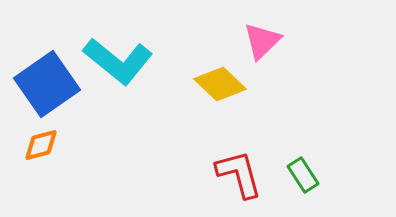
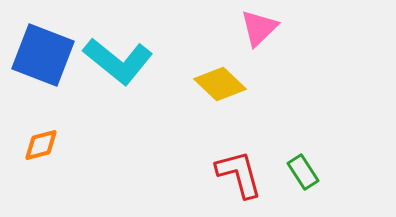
pink triangle: moved 3 px left, 13 px up
blue square: moved 4 px left, 29 px up; rotated 34 degrees counterclockwise
green rectangle: moved 3 px up
